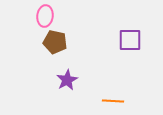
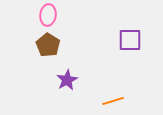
pink ellipse: moved 3 px right, 1 px up
brown pentagon: moved 7 px left, 3 px down; rotated 20 degrees clockwise
orange line: rotated 20 degrees counterclockwise
